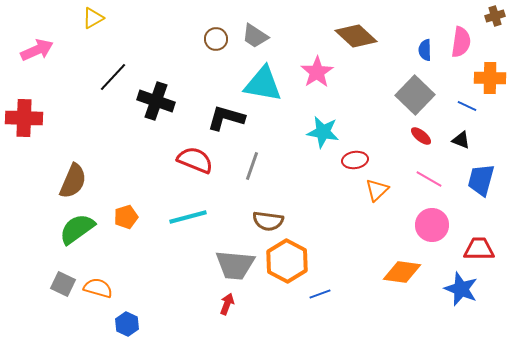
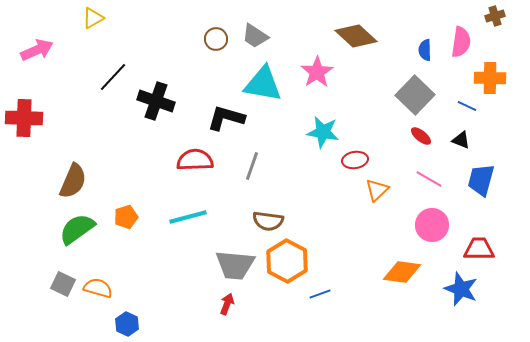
red semicircle at (195, 160): rotated 24 degrees counterclockwise
